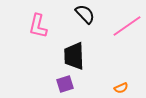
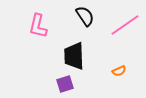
black semicircle: moved 2 px down; rotated 10 degrees clockwise
pink line: moved 2 px left, 1 px up
orange semicircle: moved 2 px left, 17 px up
